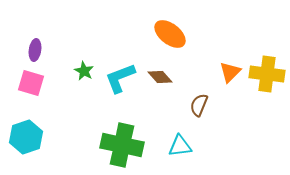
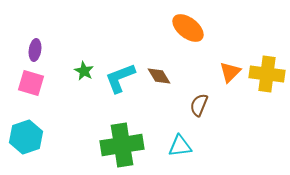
orange ellipse: moved 18 px right, 6 px up
brown diamond: moved 1 px left, 1 px up; rotated 10 degrees clockwise
green cross: rotated 21 degrees counterclockwise
